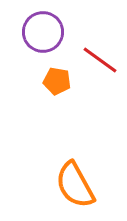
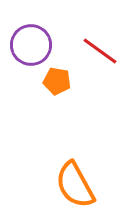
purple circle: moved 12 px left, 13 px down
red line: moved 9 px up
